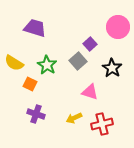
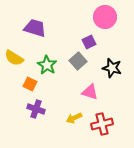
pink circle: moved 13 px left, 10 px up
purple square: moved 1 px left, 2 px up; rotated 16 degrees clockwise
yellow semicircle: moved 5 px up
black star: rotated 18 degrees counterclockwise
purple cross: moved 5 px up
